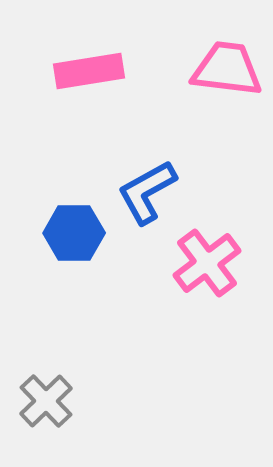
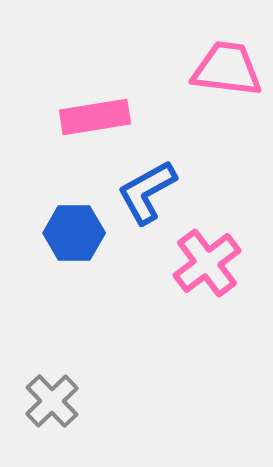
pink rectangle: moved 6 px right, 46 px down
gray cross: moved 6 px right
